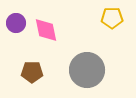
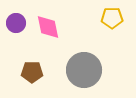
pink diamond: moved 2 px right, 3 px up
gray circle: moved 3 px left
